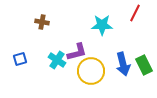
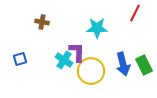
cyan star: moved 5 px left, 3 px down
purple L-shape: rotated 75 degrees counterclockwise
cyan cross: moved 7 px right
